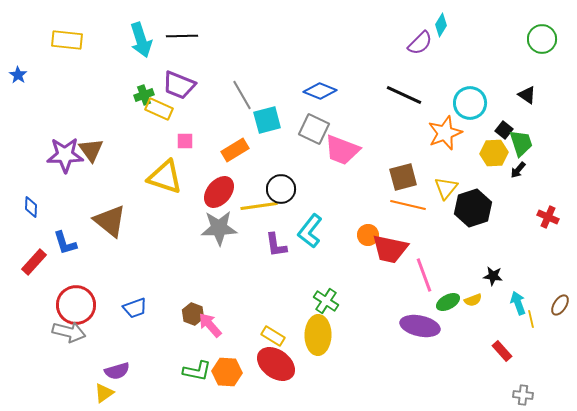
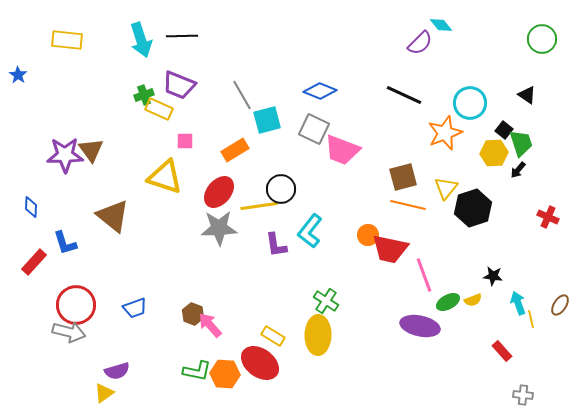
cyan diamond at (441, 25): rotated 70 degrees counterclockwise
brown triangle at (110, 221): moved 3 px right, 5 px up
red ellipse at (276, 364): moved 16 px left, 1 px up
orange hexagon at (227, 372): moved 2 px left, 2 px down
